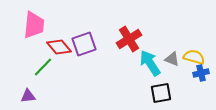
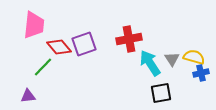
red cross: rotated 20 degrees clockwise
gray triangle: rotated 35 degrees clockwise
